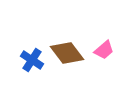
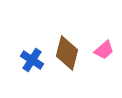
brown diamond: rotated 52 degrees clockwise
